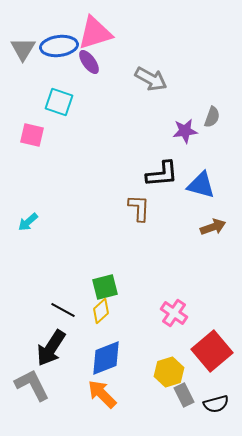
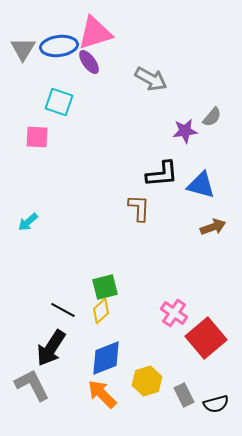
gray semicircle: rotated 20 degrees clockwise
pink square: moved 5 px right, 2 px down; rotated 10 degrees counterclockwise
red square: moved 6 px left, 13 px up
yellow hexagon: moved 22 px left, 9 px down
